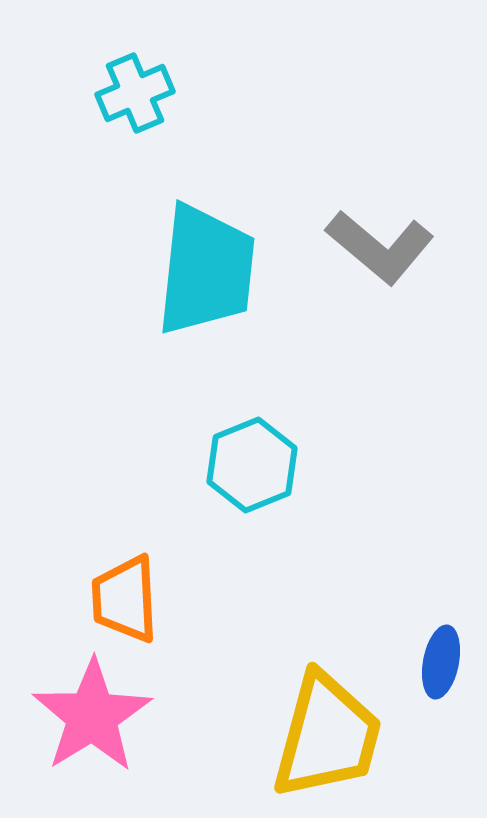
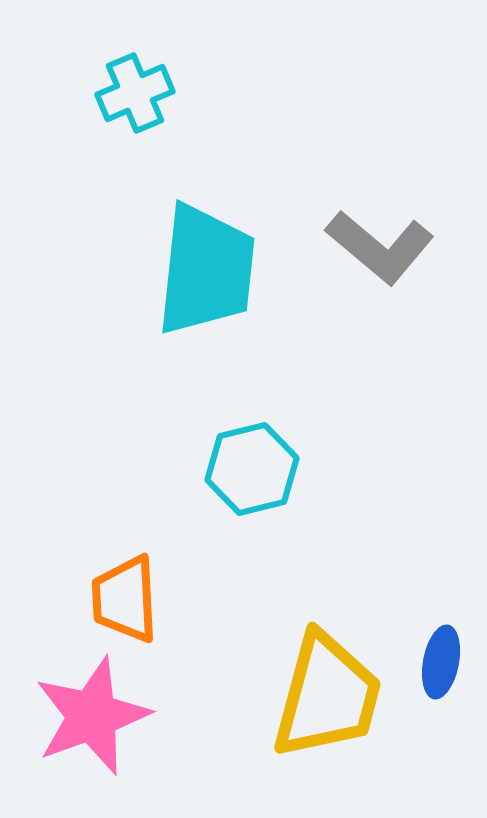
cyan hexagon: moved 4 px down; rotated 8 degrees clockwise
pink star: rotated 12 degrees clockwise
yellow trapezoid: moved 40 px up
